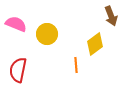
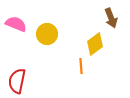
brown arrow: moved 2 px down
orange line: moved 5 px right, 1 px down
red semicircle: moved 1 px left, 11 px down
